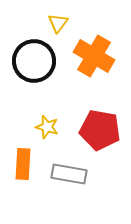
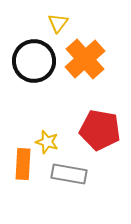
orange cross: moved 9 px left, 3 px down; rotated 18 degrees clockwise
yellow star: moved 15 px down
